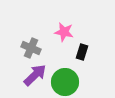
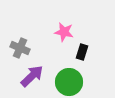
gray cross: moved 11 px left
purple arrow: moved 3 px left, 1 px down
green circle: moved 4 px right
